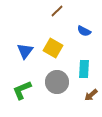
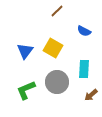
green L-shape: moved 4 px right
